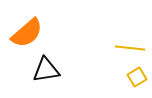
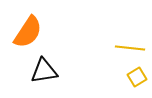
orange semicircle: moved 1 px right, 1 px up; rotated 16 degrees counterclockwise
black triangle: moved 2 px left, 1 px down
